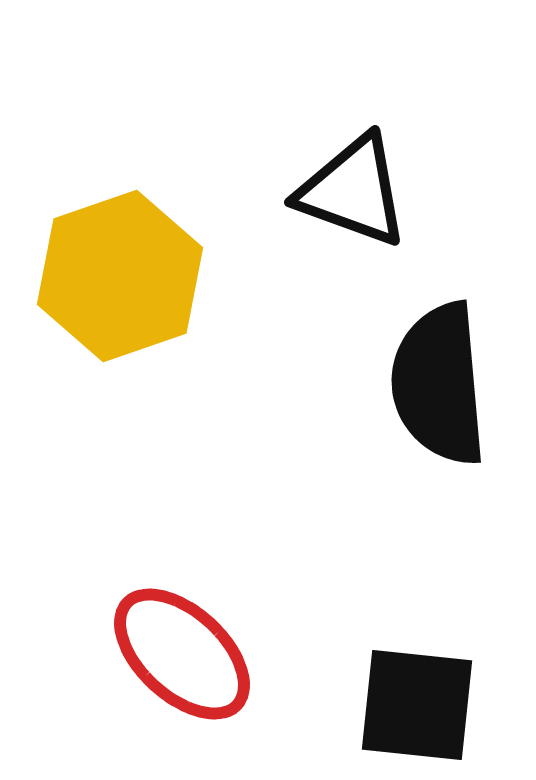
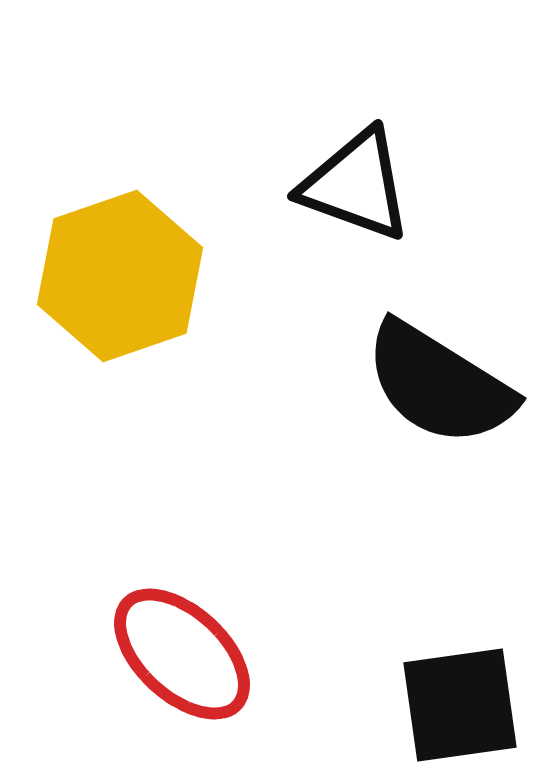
black triangle: moved 3 px right, 6 px up
black semicircle: rotated 53 degrees counterclockwise
black square: moved 43 px right; rotated 14 degrees counterclockwise
